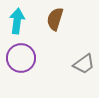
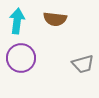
brown semicircle: rotated 100 degrees counterclockwise
gray trapezoid: moved 1 px left; rotated 20 degrees clockwise
